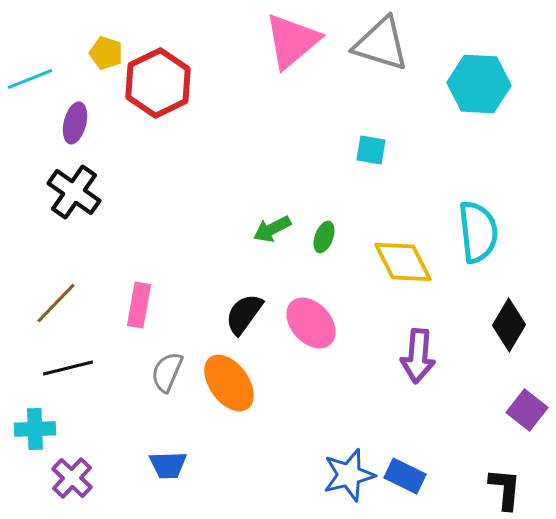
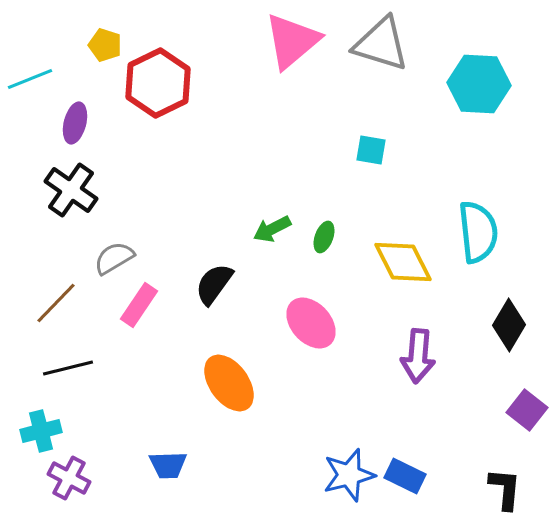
yellow pentagon: moved 1 px left, 8 px up
black cross: moved 3 px left, 2 px up
pink rectangle: rotated 24 degrees clockwise
black semicircle: moved 30 px left, 30 px up
gray semicircle: moved 53 px left, 114 px up; rotated 36 degrees clockwise
cyan cross: moved 6 px right, 2 px down; rotated 12 degrees counterclockwise
purple cross: moved 3 px left; rotated 15 degrees counterclockwise
